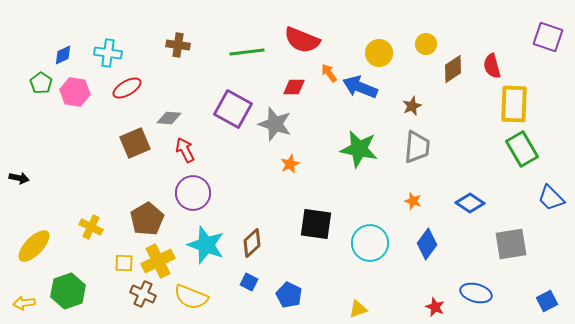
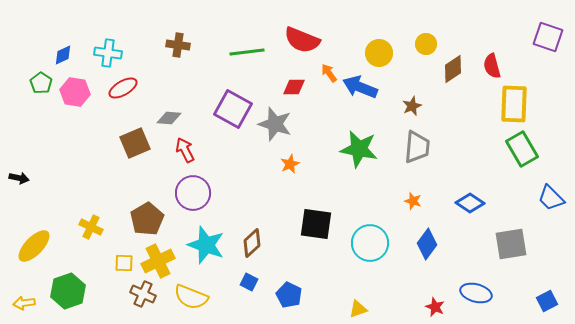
red ellipse at (127, 88): moved 4 px left
